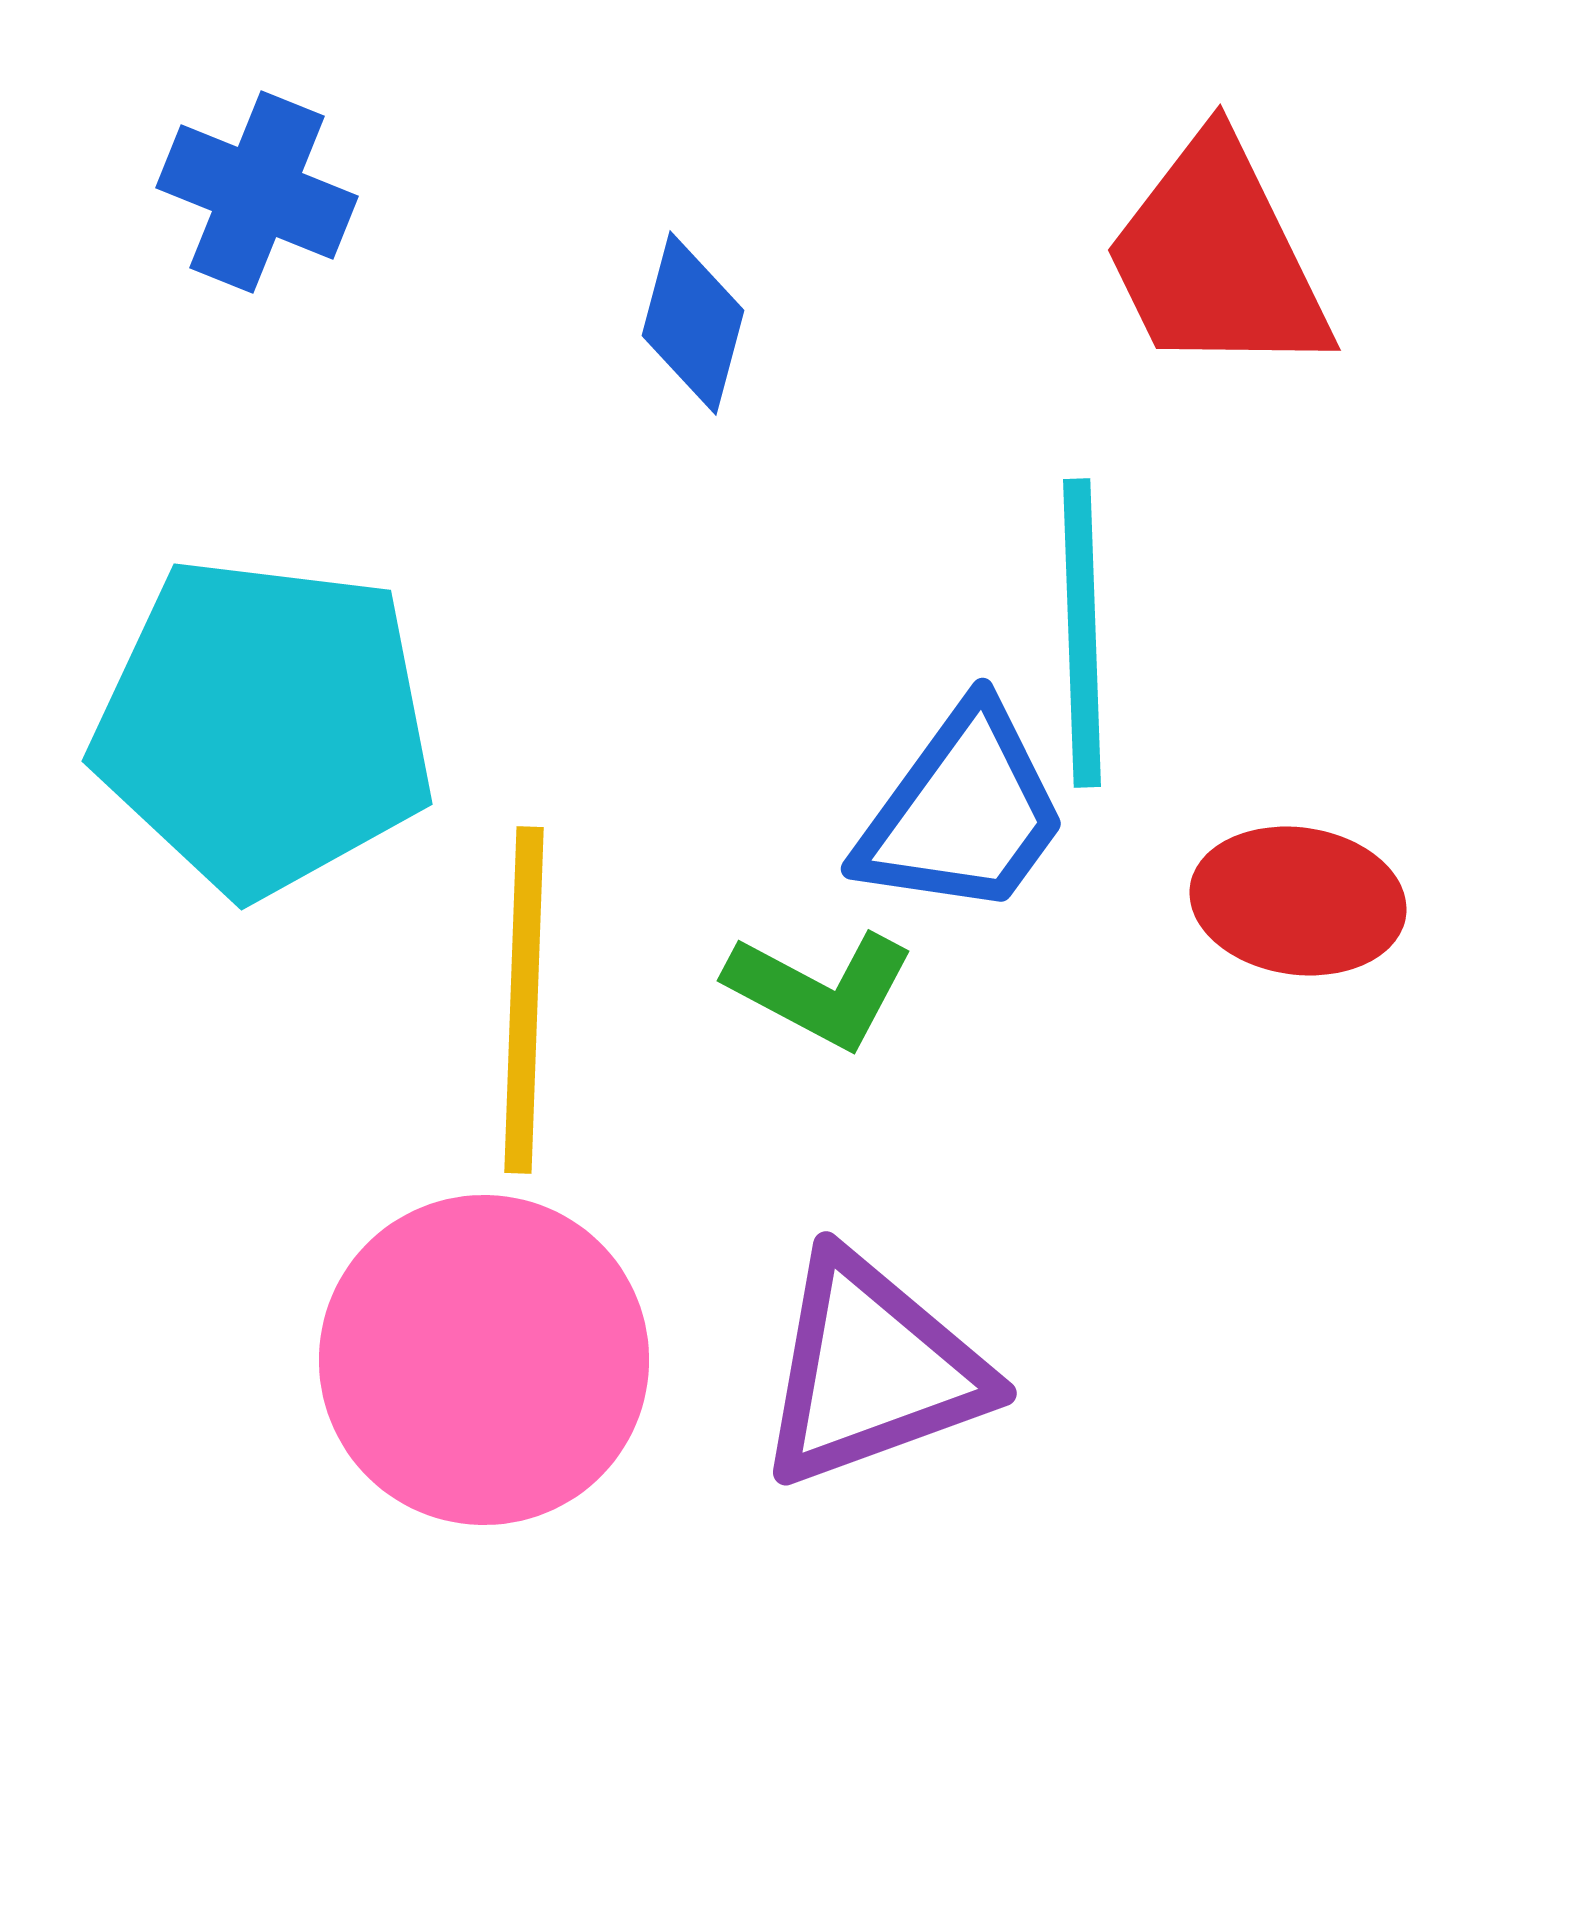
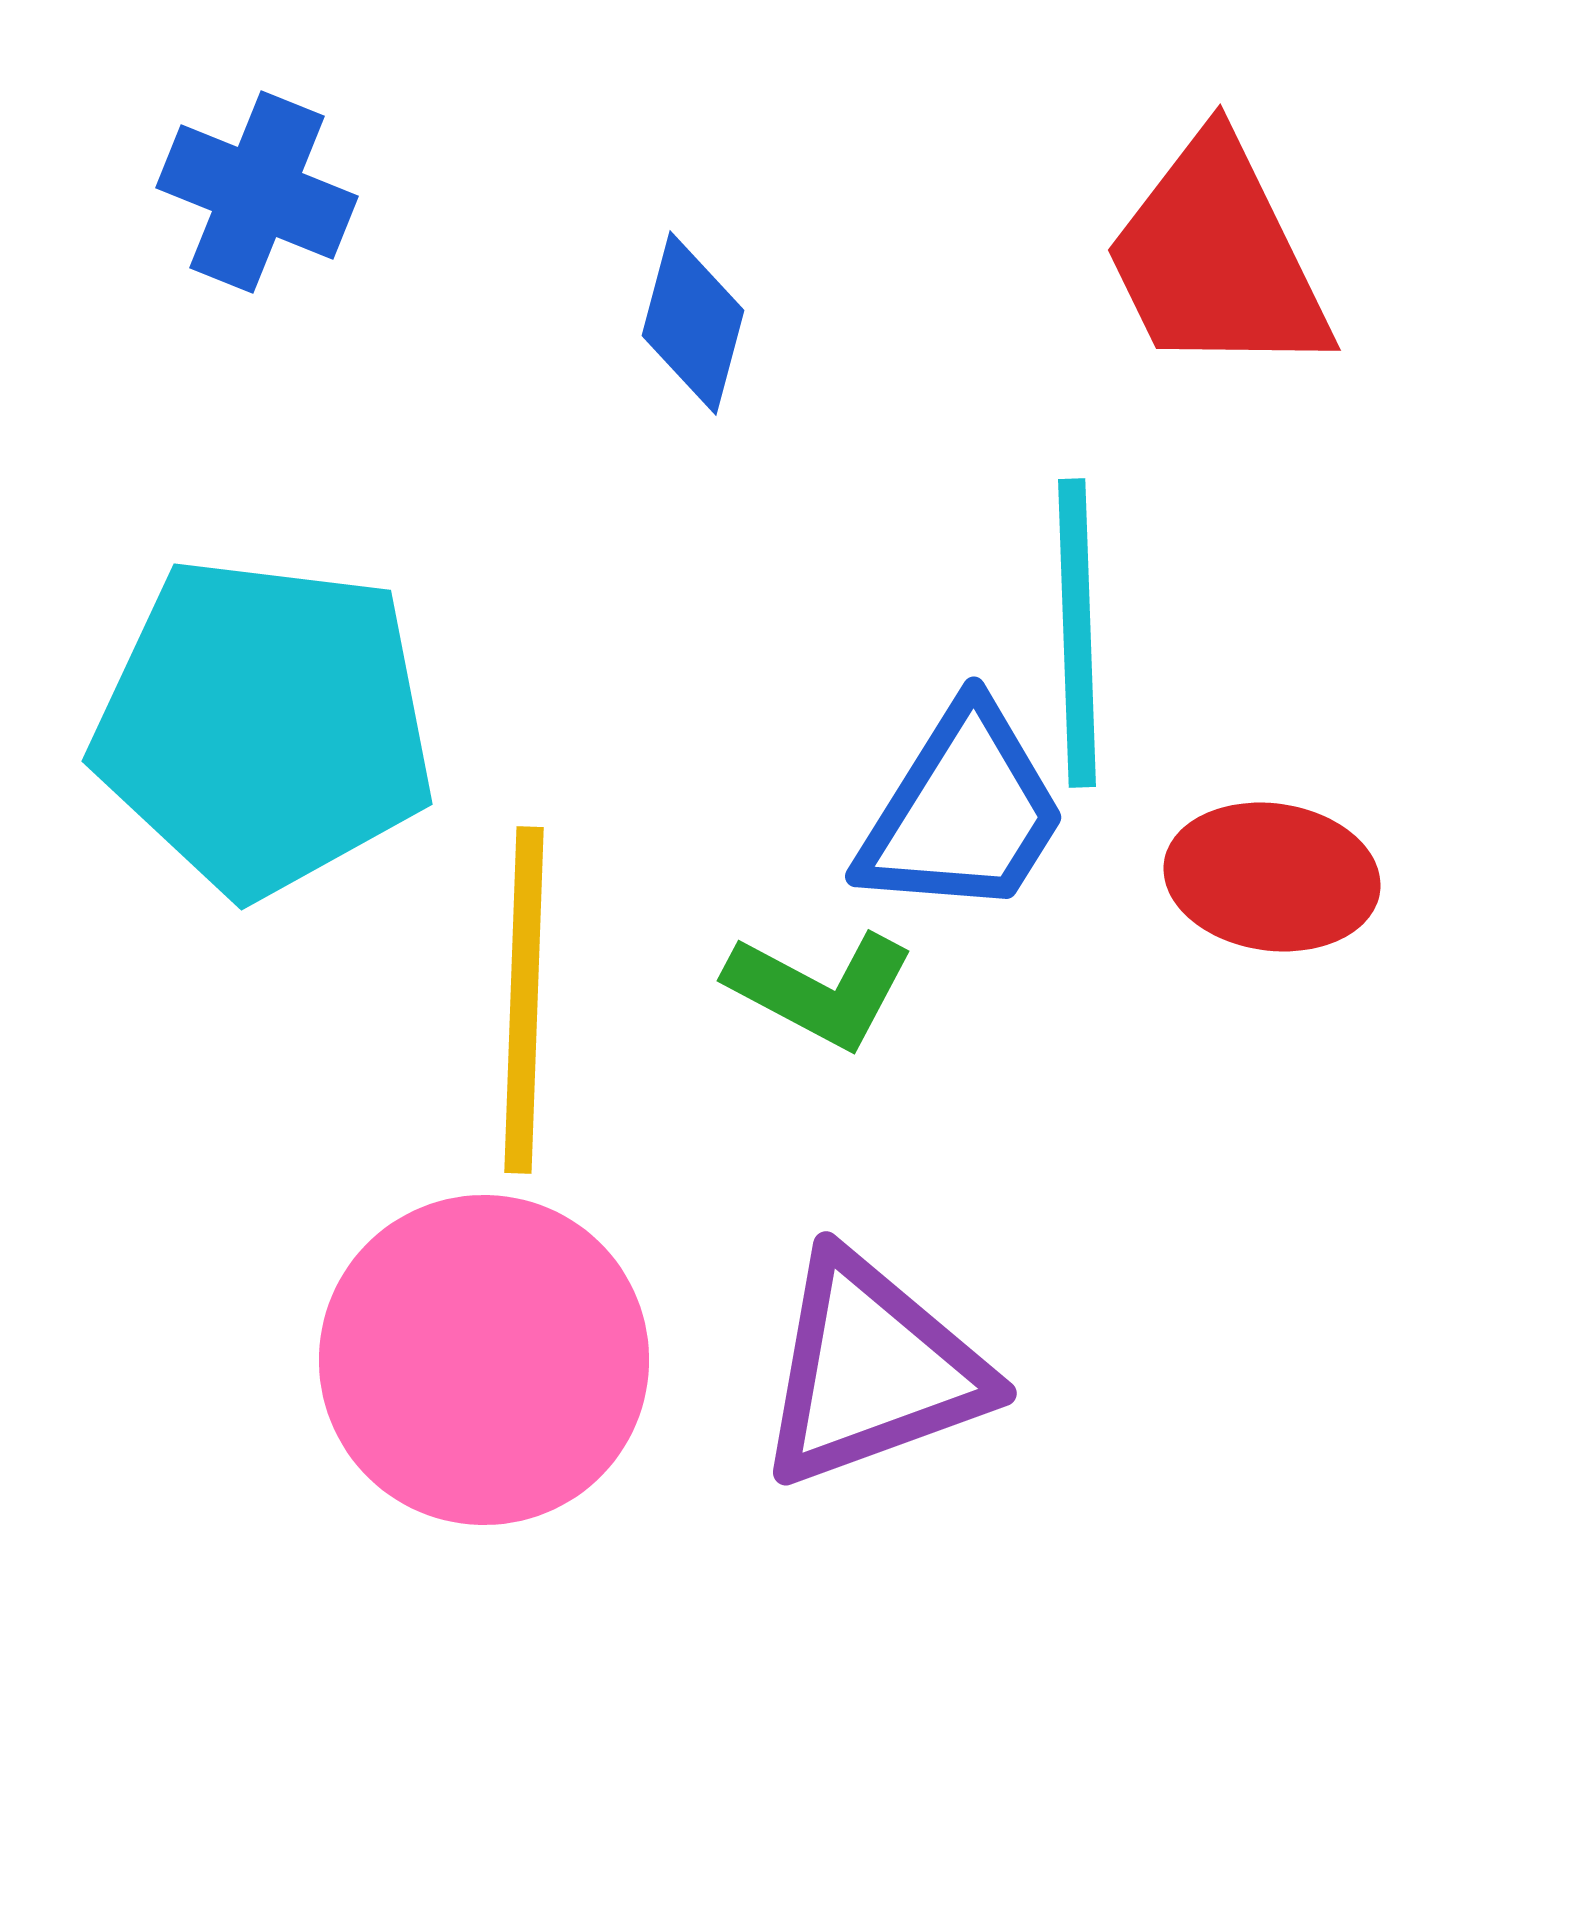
cyan line: moved 5 px left
blue trapezoid: rotated 4 degrees counterclockwise
red ellipse: moved 26 px left, 24 px up
